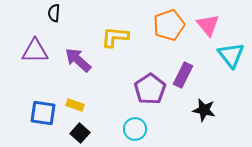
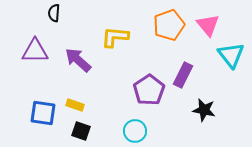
purple pentagon: moved 1 px left, 1 px down
cyan circle: moved 2 px down
black square: moved 1 px right, 2 px up; rotated 24 degrees counterclockwise
